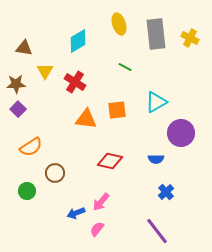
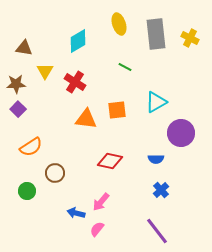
blue cross: moved 5 px left, 2 px up
blue arrow: rotated 36 degrees clockwise
